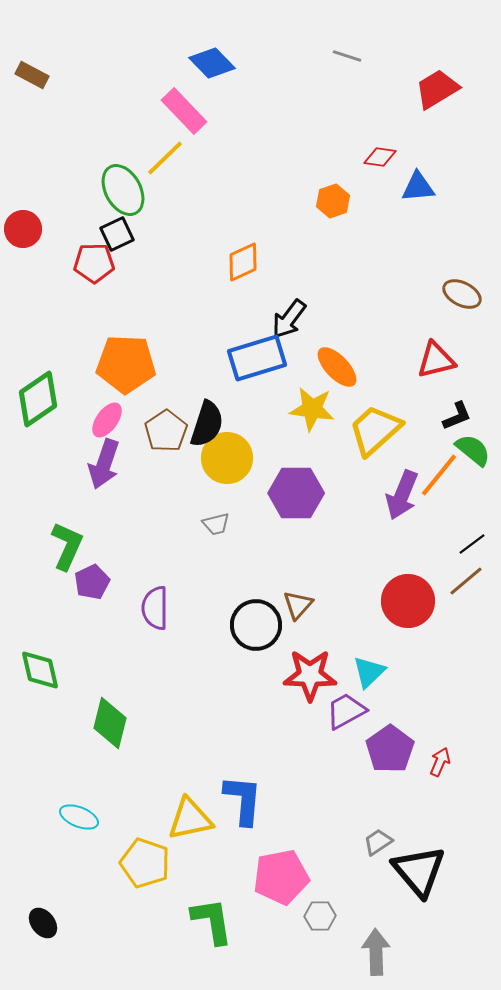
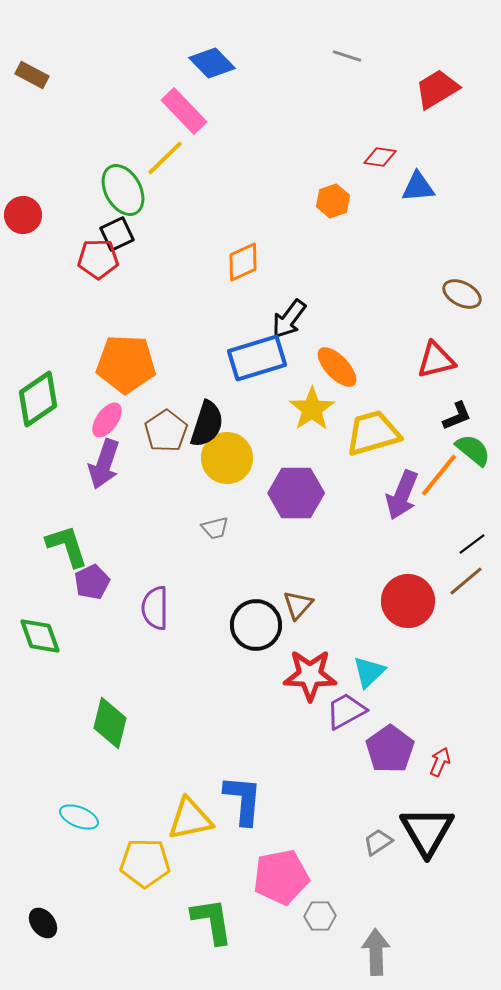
red circle at (23, 229): moved 14 px up
red pentagon at (94, 263): moved 4 px right, 4 px up
yellow star at (312, 409): rotated 30 degrees clockwise
yellow trapezoid at (375, 430): moved 2 px left, 3 px down; rotated 26 degrees clockwise
gray trapezoid at (216, 524): moved 1 px left, 4 px down
green L-shape at (67, 546): rotated 42 degrees counterclockwise
green diamond at (40, 670): moved 34 px up; rotated 6 degrees counterclockwise
yellow pentagon at (145, 863): rotated 18 degrees counterclockwise
black triangle at (419, 871): moved 8 px right, 40 px up; rotated 10 degrees clockwise
